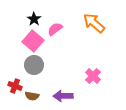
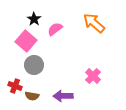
pink square: moved 7 px left
